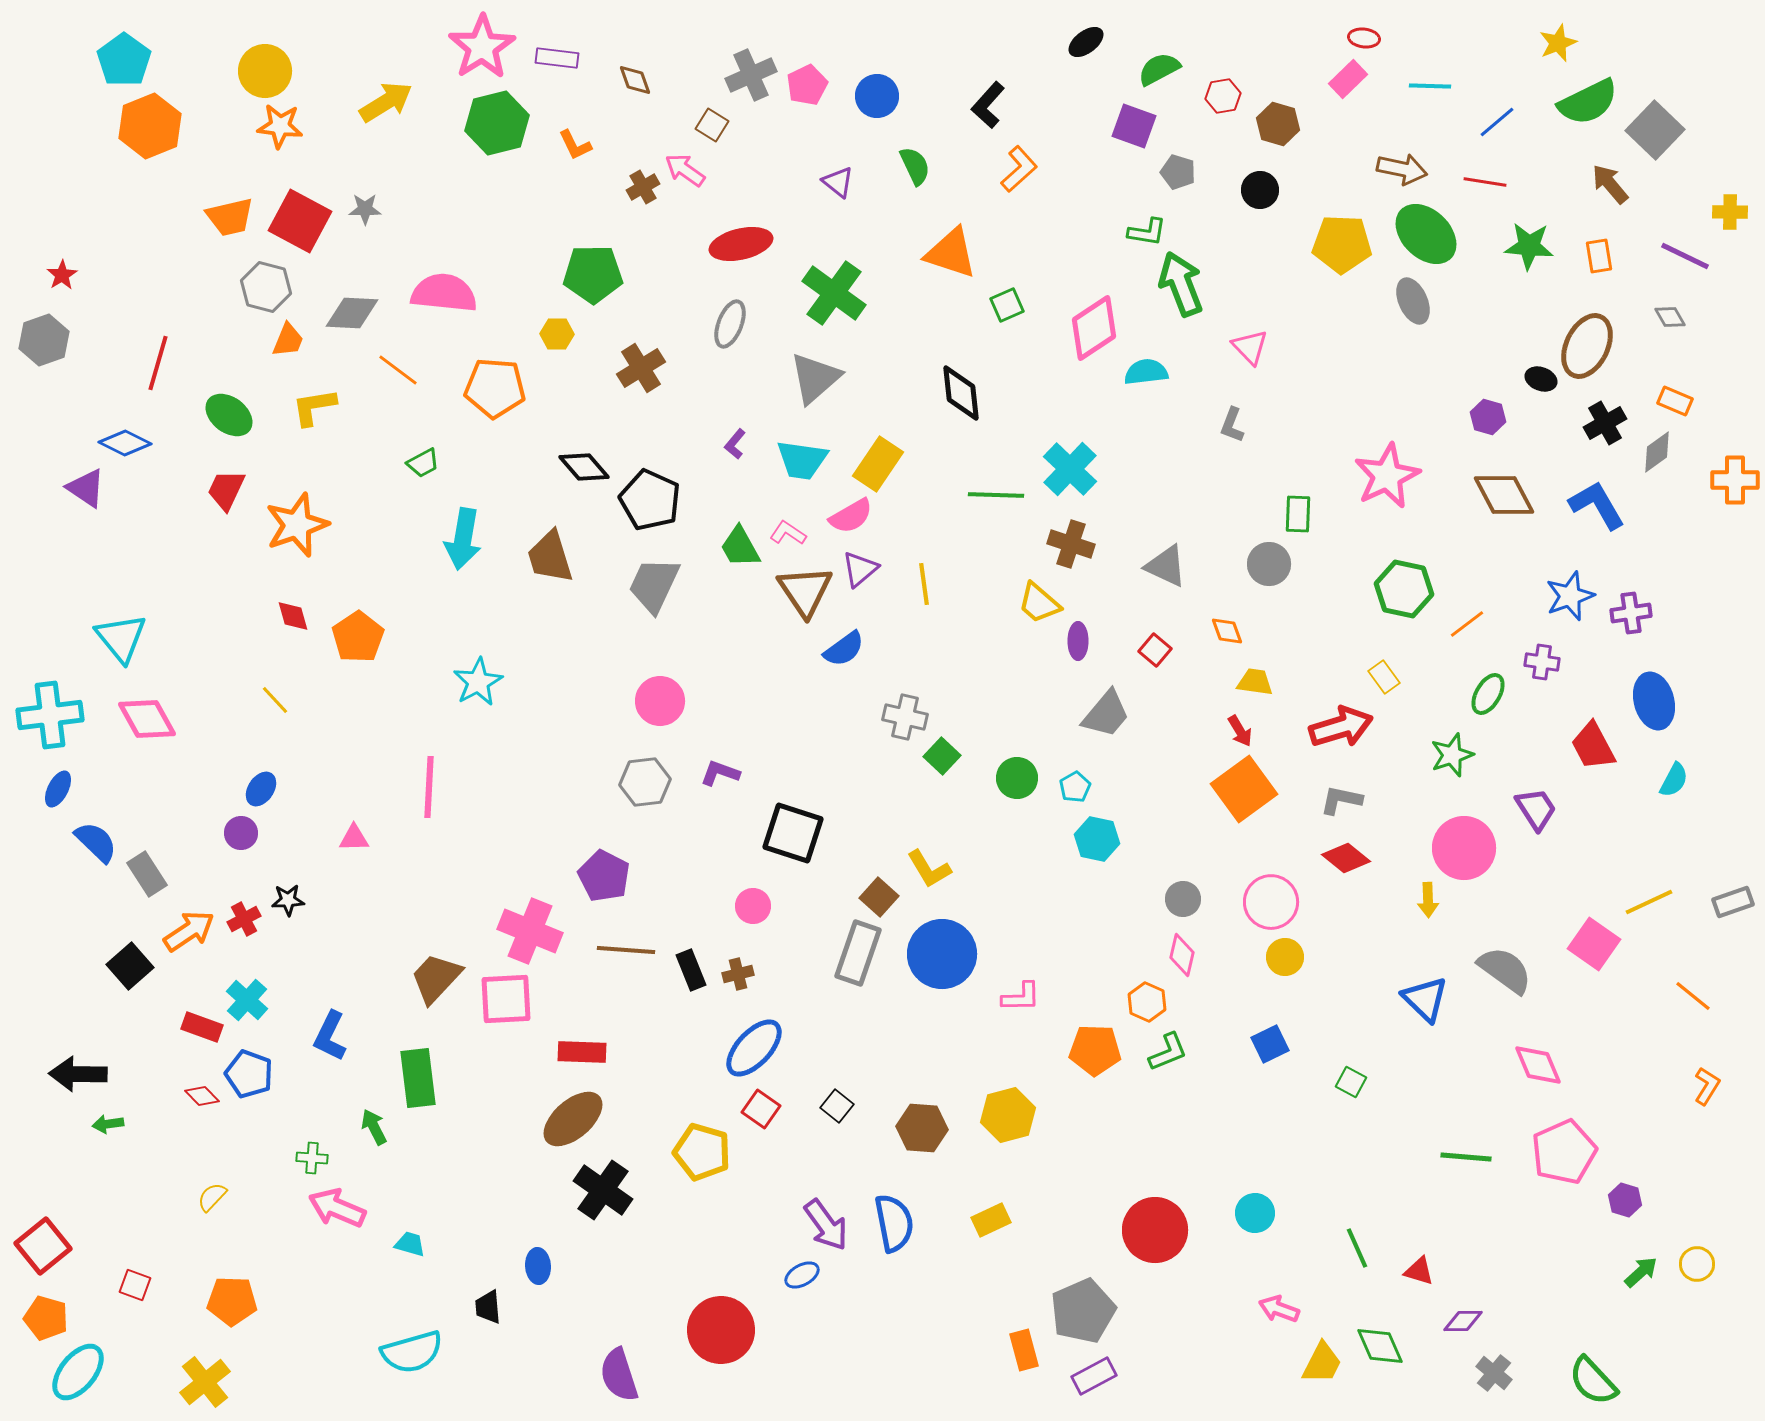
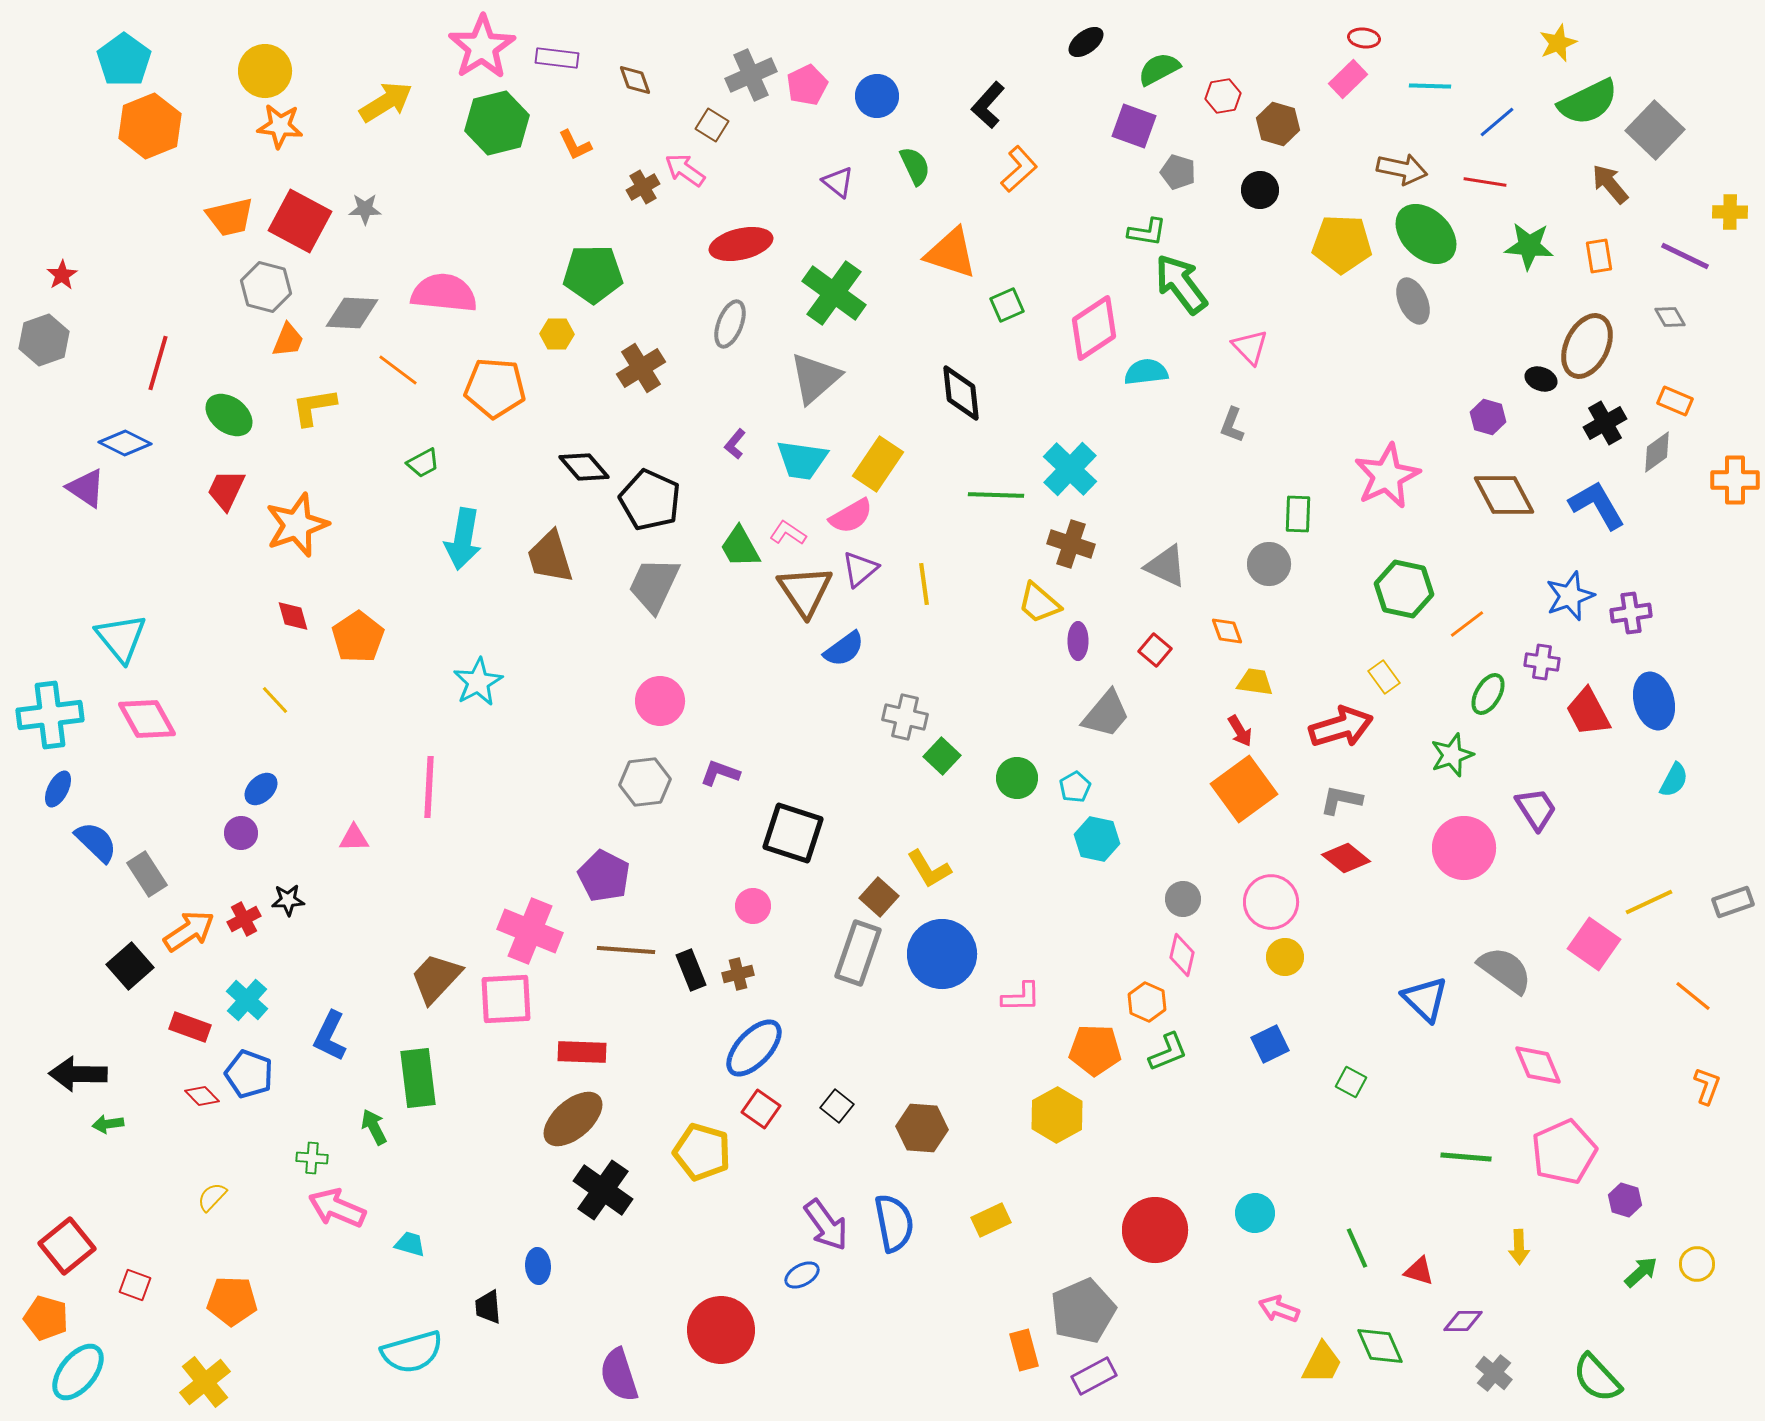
green arrow at (1181, 284): rotated 16 degrees counterclockwise
red trapezoid at (1593, 746): moved 5 px left, 34 px up
blue ellipse at (261, 789): rotated 12 degrees clockwise
yellow arrow at (1428, 900): moved 91 px right, 347 px down
red rectangle at (202, 1027): moved 12 px left
orange L-shape at (1707, 1086): rotated 12 degrees counterclockwise
yellow hexagon at (1008, 1115): moved 49 px right; rotated 14 degrees counterclockwise
red square at (43, 1246): moved 24 px right
green semicircle at (1593, 1381): moved 4 px right, 3 px up
